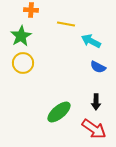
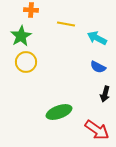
cyan arrow: moved 6 px right, 3 px up
yellow circle: moved 3 px right, 1 px up
black arrow: moved 9 px right, 8 px up; rotated 14 degrees clockwise
green ellipse: rotated 20 degrees clockwise
red arrow: moved 3 px right, 1 px down
